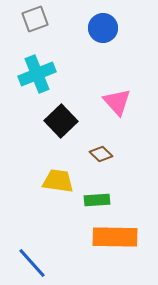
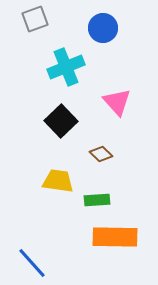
cyan cross: moved 29 px right, 7 px up
